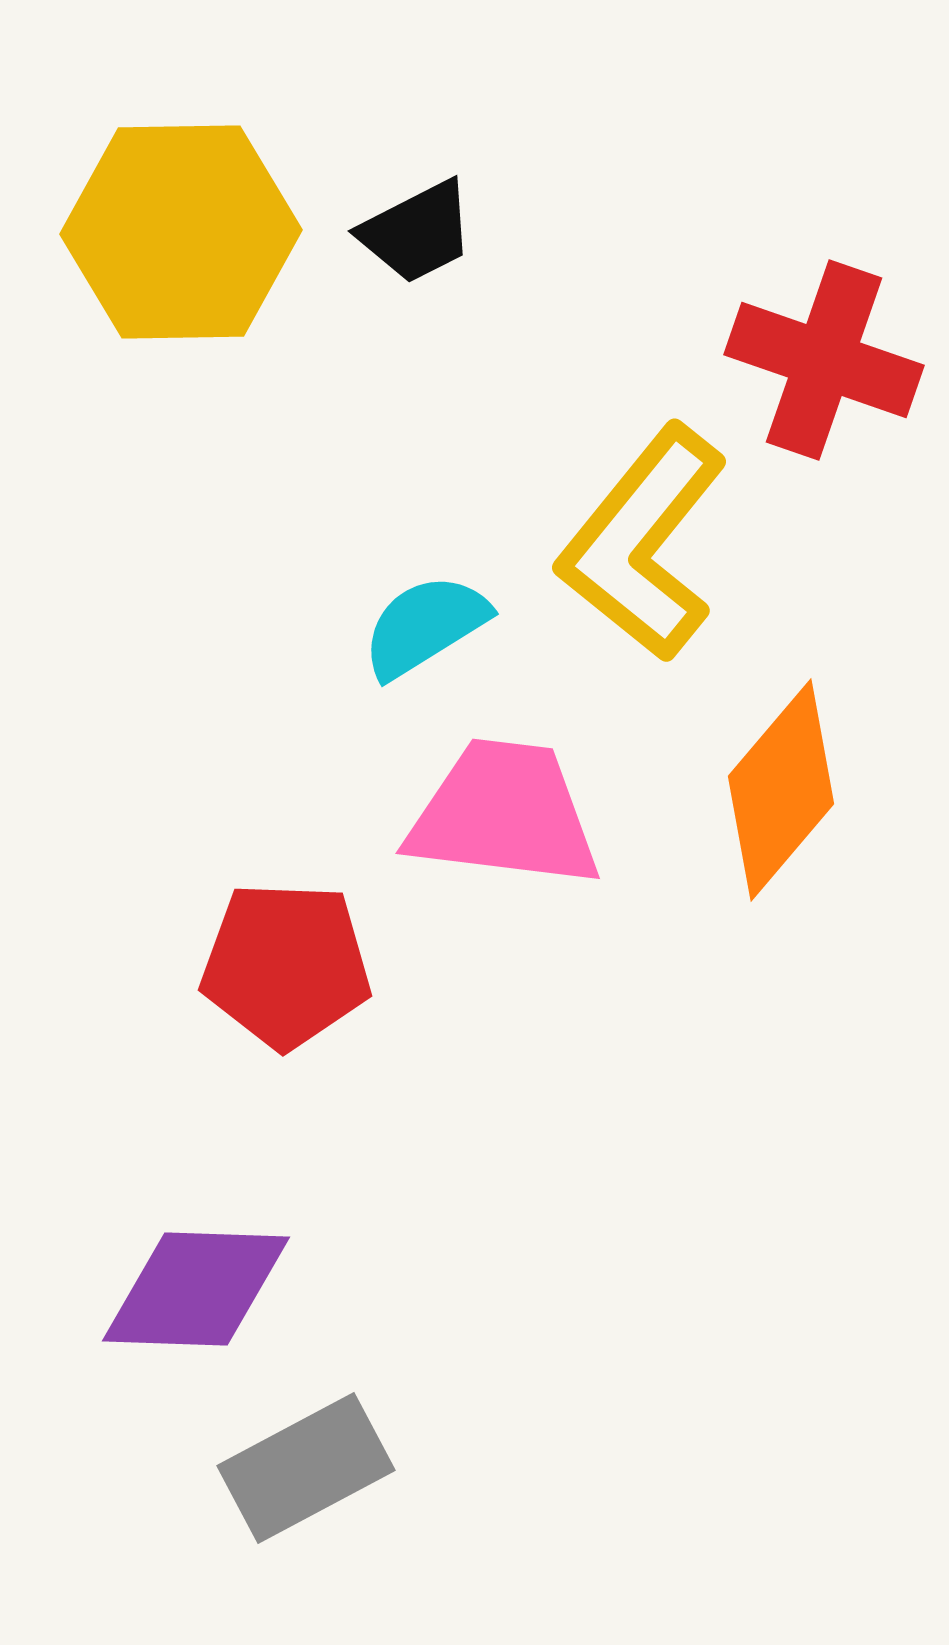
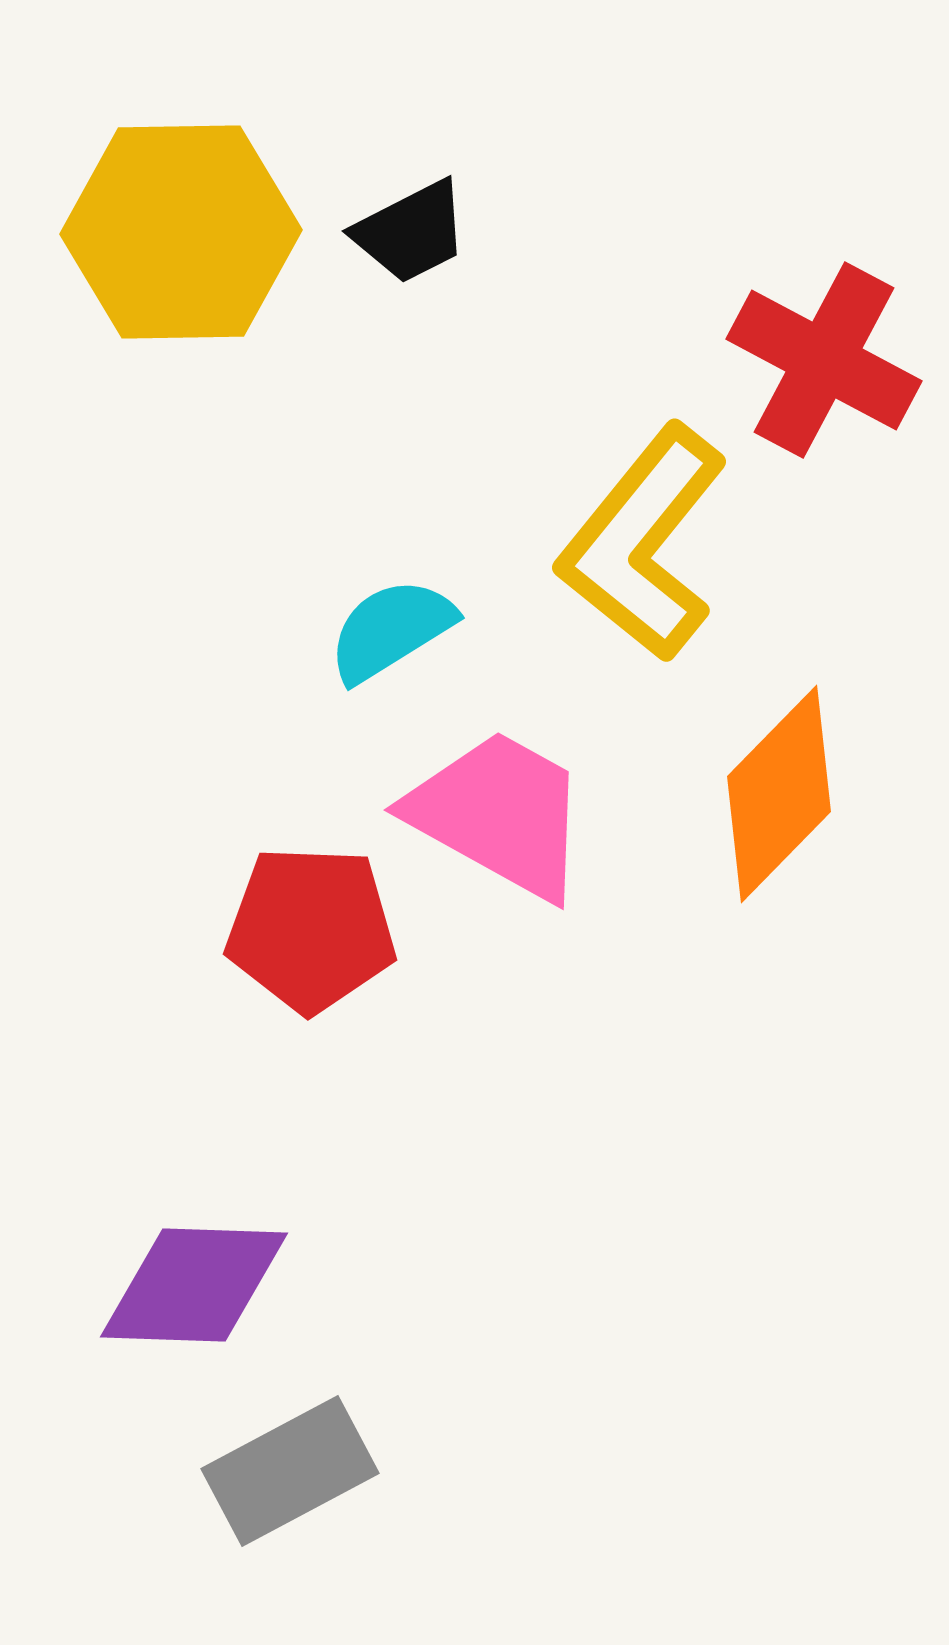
black trapezoid: moved 6 px left
red cross: rotated 9 degrees clockwise
cyan semicircle: moved 34 px left, 4 px down
orange diamond: moved 2 px left, 4 px down; rotated 4 degrees clockwise
pink trapezoid: moved 5 px left; rotated 22 degrees clockwise
red pentagon: moved 25 px right, 36 px up
purple diamond: moved 2 px left, 4 px up
gray rectangle: moved 16 px left, 3 px down
